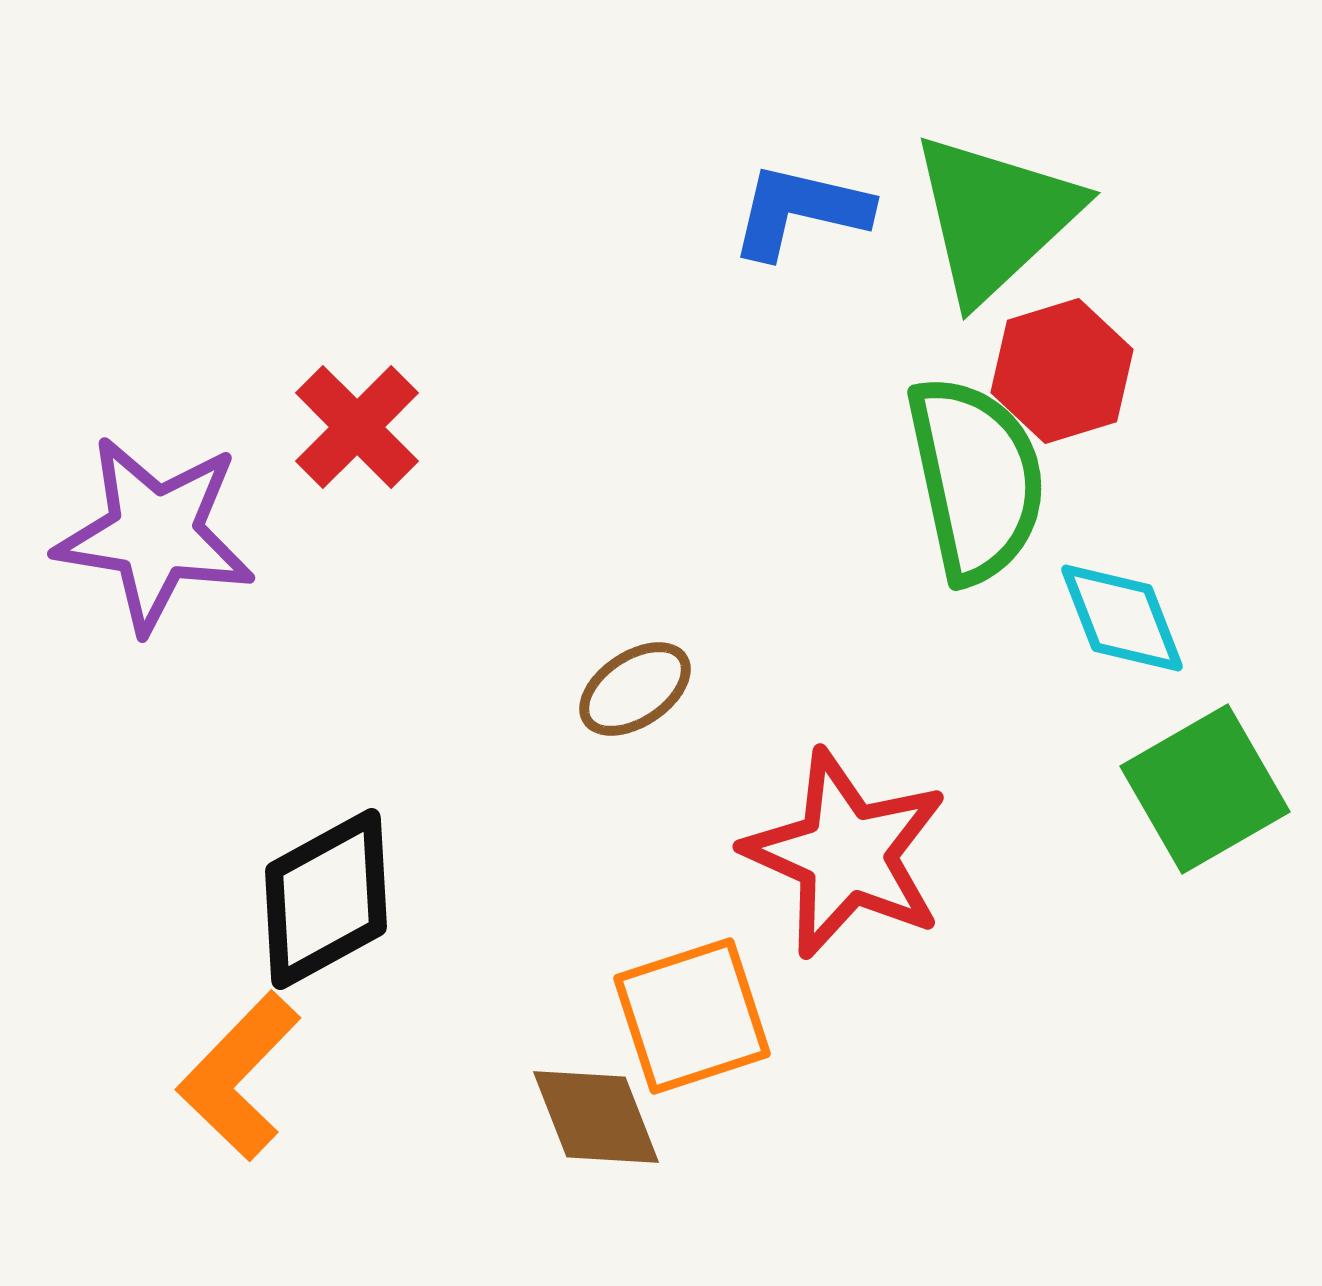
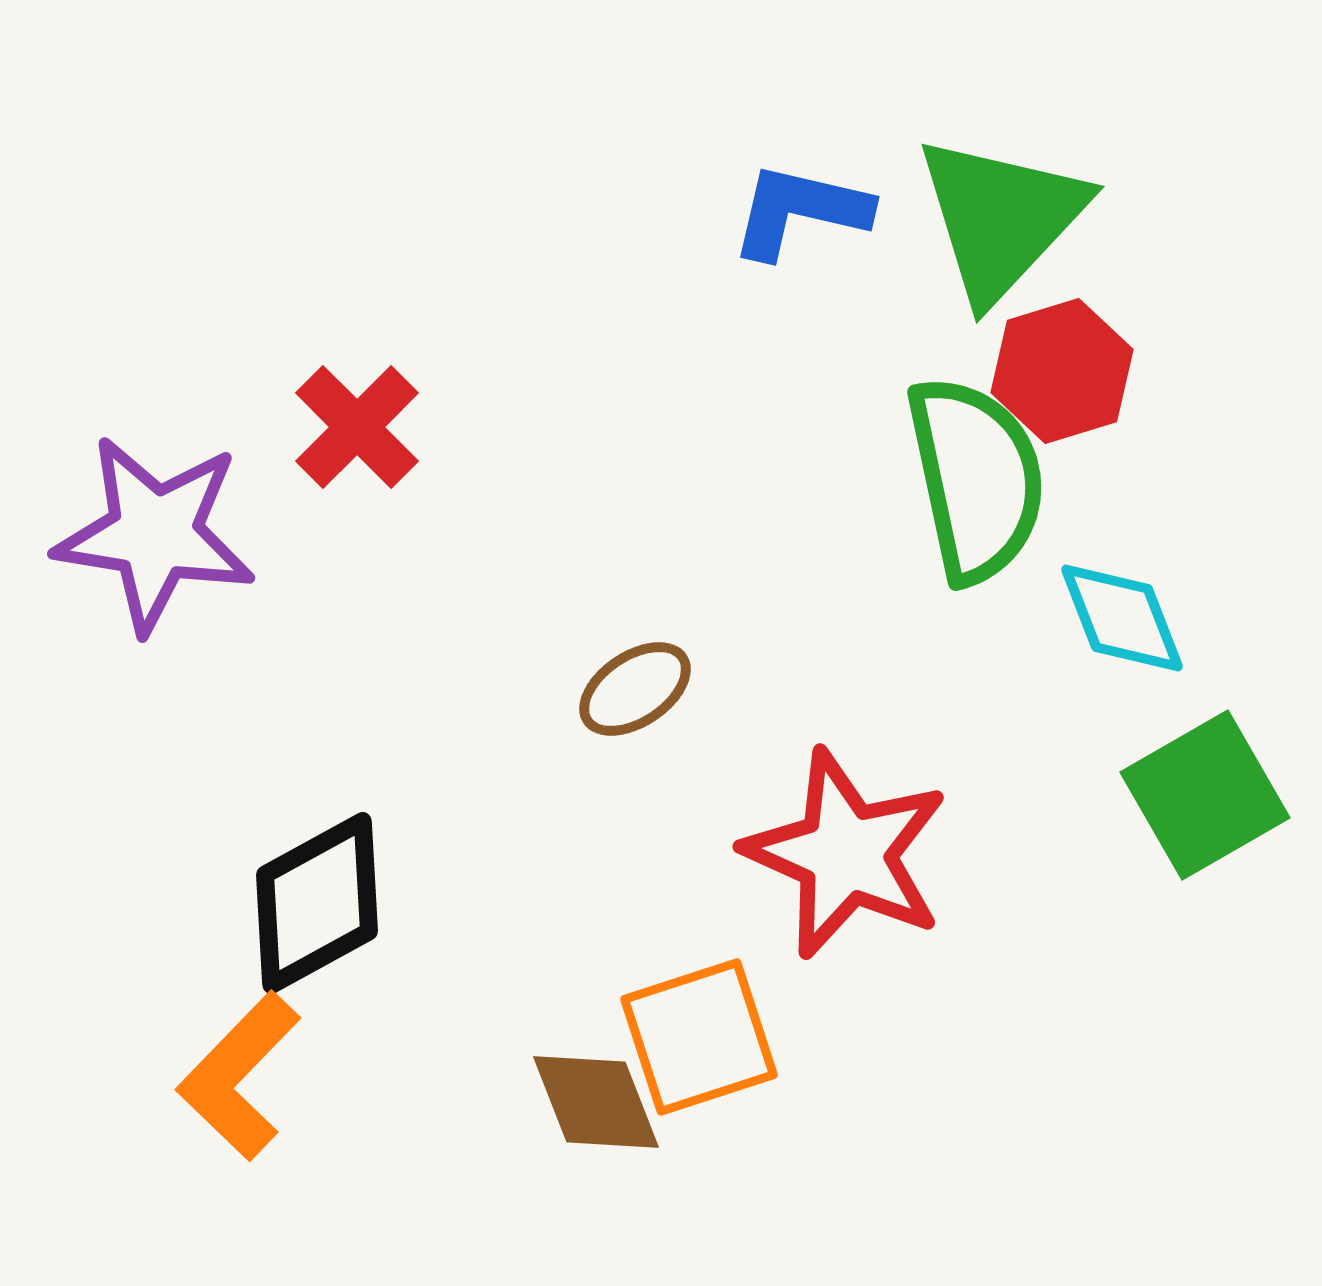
green triangle: moved 6 px right, 1 px down; rotated 4 degrees counterclockwise
green square: moved 6 px down
black diamond: moved 9 px left, 4 px down
orange square: moved 7 px right, 21 px down
brown diamond: moved 15 px up
